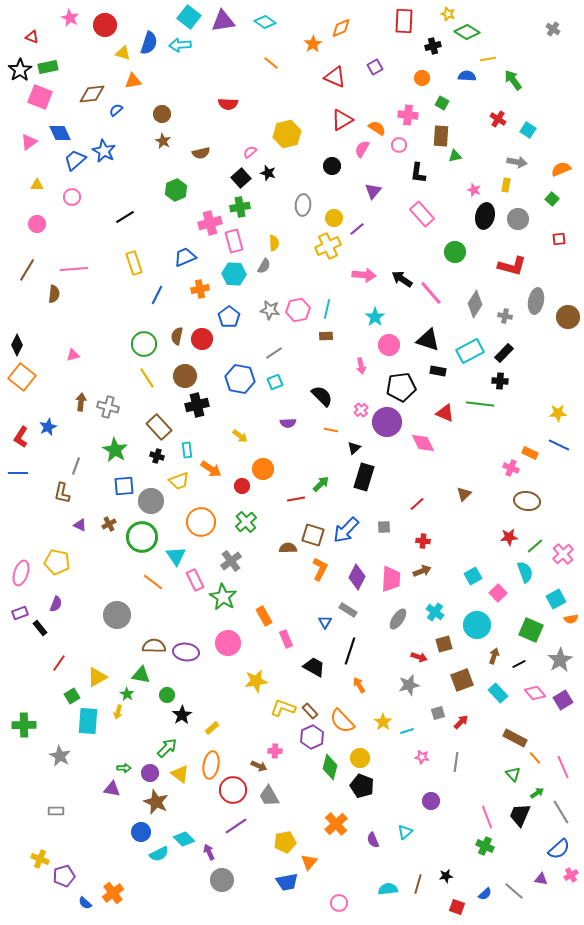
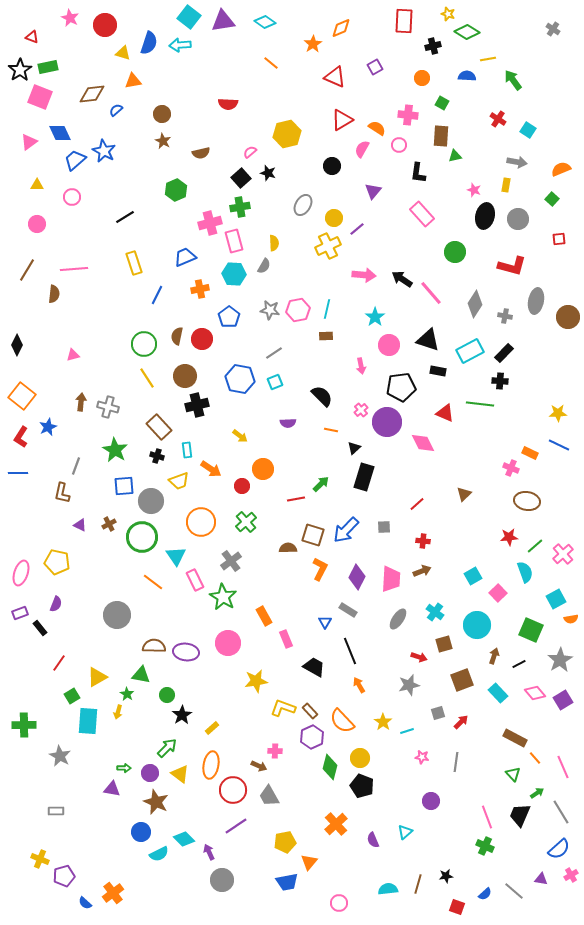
gray ellipse at (303, 205): rotated 25 degrees clockwise
orange square at (22, 377): moved 19 px down
black line at (350, 651): rotated 40 degrees counterclockwise
